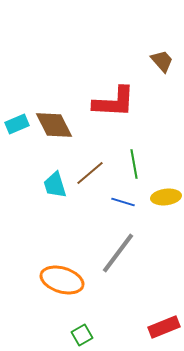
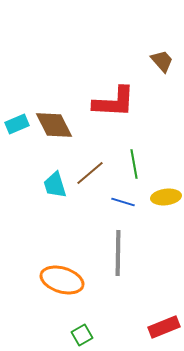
gray line: rotated 36 degrees counterclockwise
